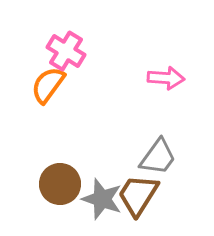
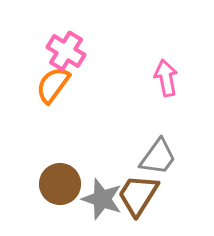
pink arrow: rotated 105 degrees counterclockwise
orange semicircle: moved 5 px right
